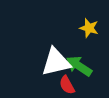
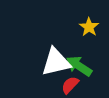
yellow star: moved 1 px up; rotated 18 degrees clockwise
red semicircle: moved 3 px right; rotated 72 degrees clockwise
